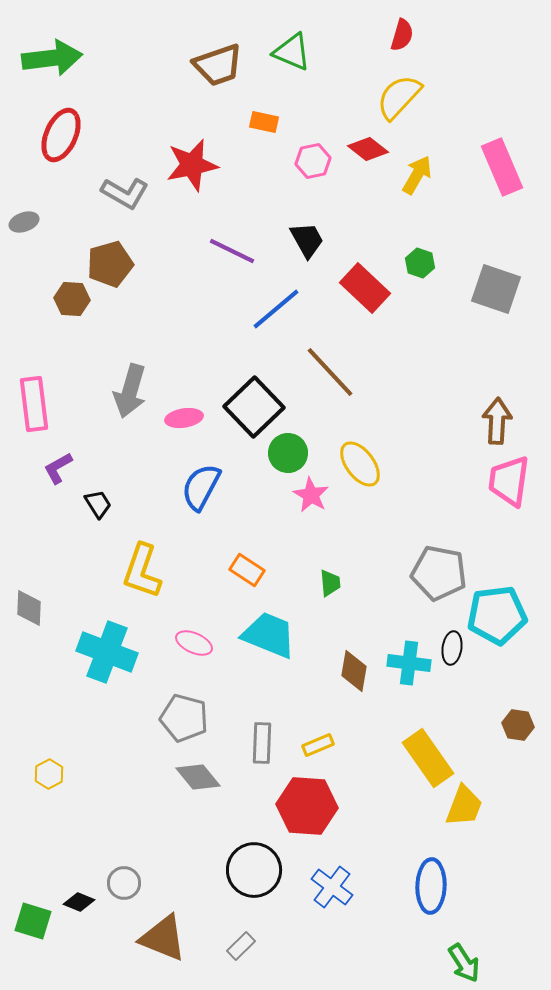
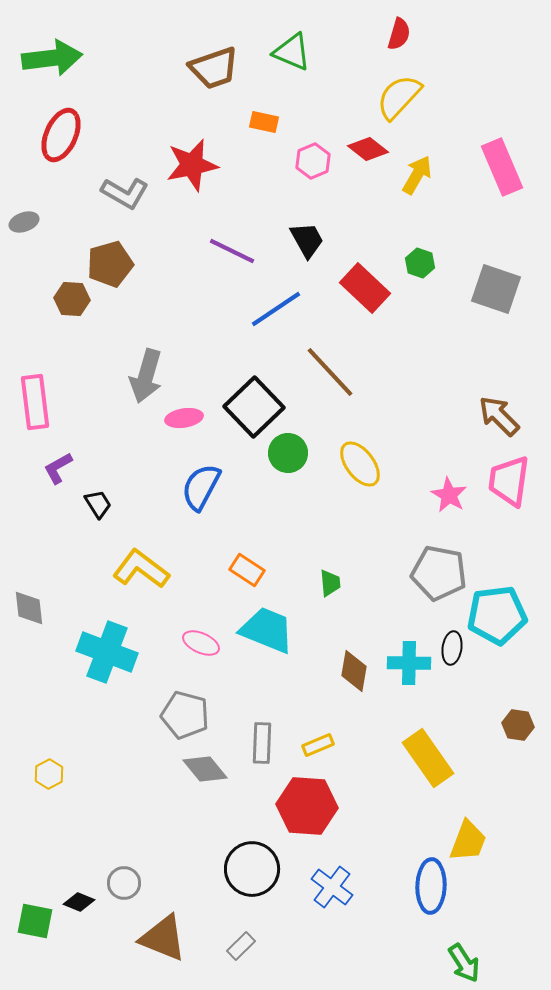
red semicircle at (402, 35): moved 3 px left, 1 px up
brown trapezoid at (218, 65): moved 4 px left, 3 px down
pink hexagon at (313, 161): rotated 12 degrees counterclockwise
blue line at (276, 309): rotated 6 degrees clockwise
gray arrow at (130, 391): moved 16 px right, 15 px up
pink rectangle at (34, 404): moved 1 px right, 2 px up
brown arrow at (497, 421): moved 2 px right, 5 px up; rotated 48 degrees counterclockwise
pink star at (311, 495): moved 138 px right
yellow L-shape at (142, 571): moved 1 px left, 2 px up; rotated 108 degrees clockwise
gray diamond at (29, 608): rotated 9 degrees counterclockwise
cyan trapezoid at (269, 635): moved 2 px left, 5 px up
pink ellipse at (194, 643): moved 7 px right
cyan cross at (409, 663): rotated 6 degrees counterclockwise
gray pentagon at (184, 718): moved 1 px right, 3 px up
gray diamond at (198, 777): moved 7 px right, 8 px up
yellow trapezoid at (464, 806): moved 4 px right, 35 px down
black circle at (254, 870): moved 2 px left, 1 px up
green square at (33, 921): moved 2 px right; rotated 6 degrees counterclockwise
